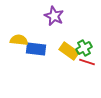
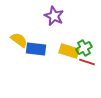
yellow semicircle: rotated 30 degrees clockwise
yellow rectangle: rotated 18 degrees counterclockwise
